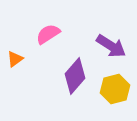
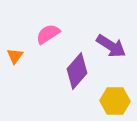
orange triangle: moved 3 px up; rotated 18 degrees counterclockwise
purple diamond: moved 2 px right, 5 px up
yellow hexagon: moved 12 px down; rotated 16 degrees clockwise
